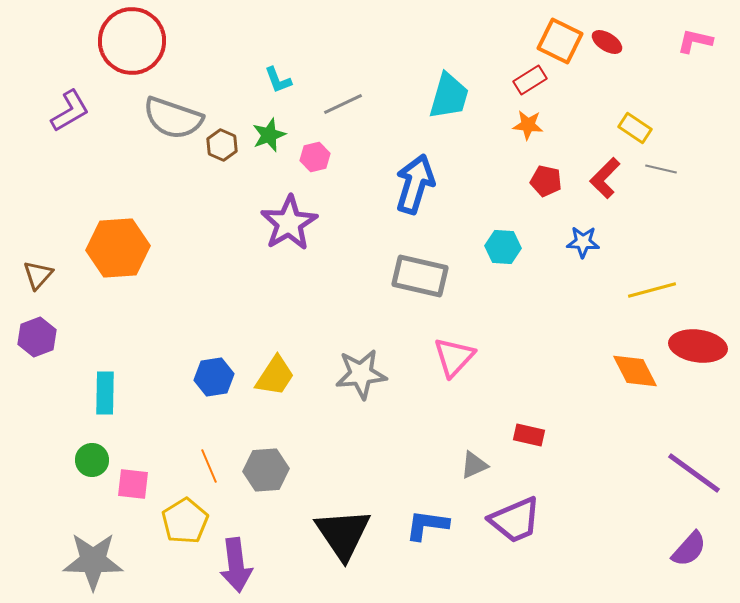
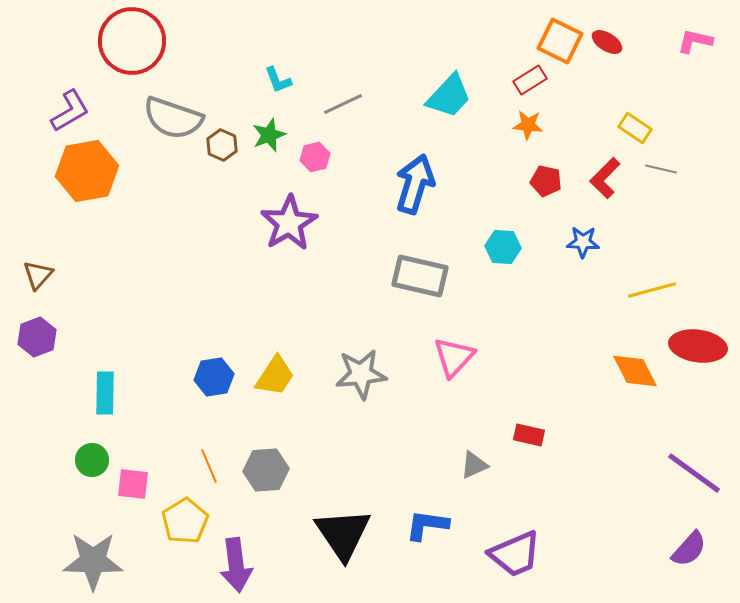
cyan trapezoid at (449, 96): rotated 27 degrees clockwise
orange hexagon at (118, 248): moved 31 px left, 77 px up; rotated 6 degrees counterclockwise
purple trapezoid at (515, 520): moved 34 px down
